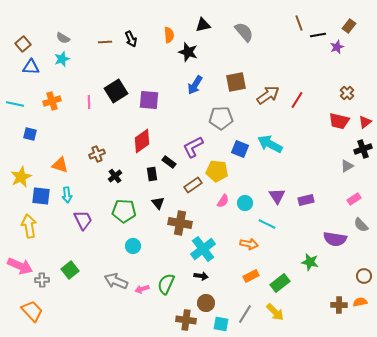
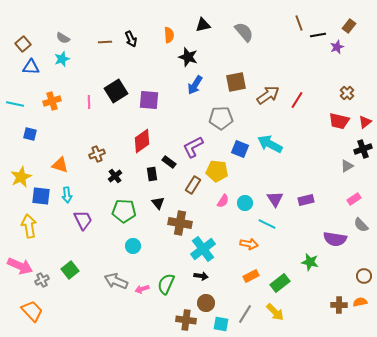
black star at (188, 52): moved 5 px down
brown rectangle at (193, 185): rotated 24 degrees counterclockwise
purple triangle at (277, 196): moved 2 px left, 3 px down
gray cross at (42, 280): rotated 24 degrees counterclockwise
